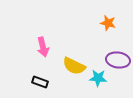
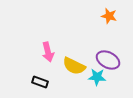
orange star: moved 1 px right, 7 px up
pink arrow: moved 5 px right, 5 px down
purple ellipse: moved 10 px left; rotated 20 degrees clockwise
cyan star: moved 1 px left, 1 px up
